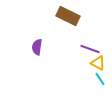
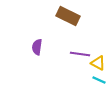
purple line: moved 10 px left, 5 px down; rotated 12 degrees counterclockwise
cyan line: moved 1 px left, 1 px down; rotated 32 degrees counterclockwise
